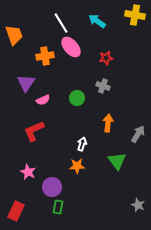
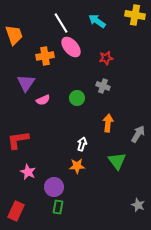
red L-shape: moved 16 px left, 9 px down; rotated 15 degrees clockwise
purple circle: moved 2 px right
